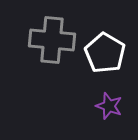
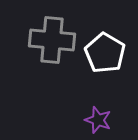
purple star: moved 11 px left, 14 px down
